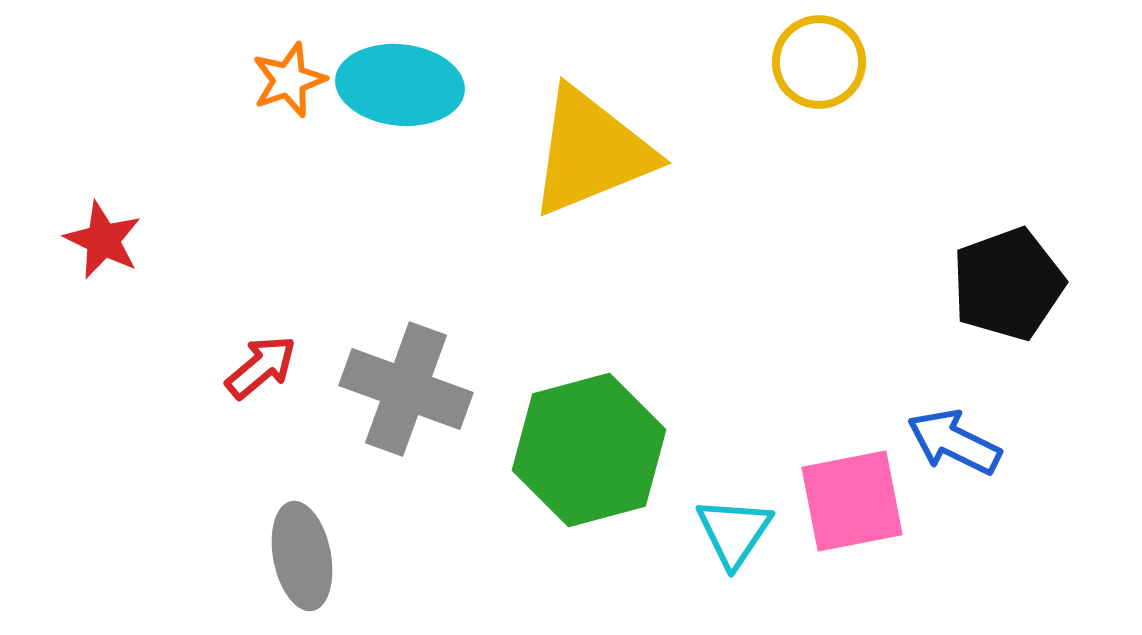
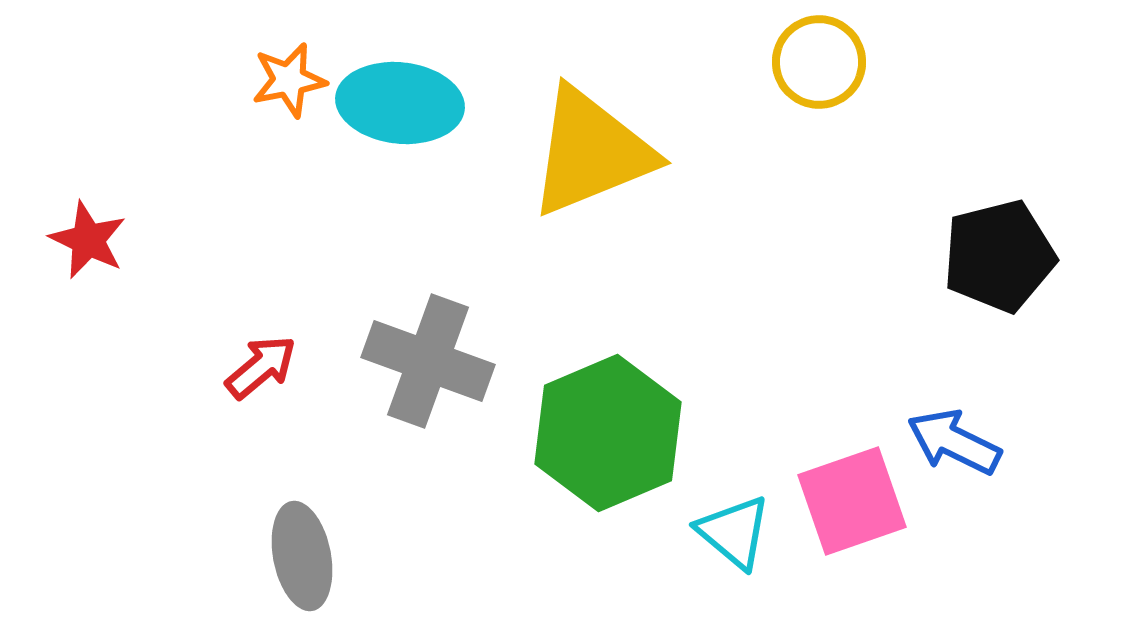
orange star: rotated 8 degrees clockwise
cyan ellipse: moved 18 px down
red star: moved 15 px left
black pentagon: moved 9 px left, 28 px up; rotated 6 degrees clockwise
gray cross: moved 22 px right, 28 px up
green hexagon: moved 19 px right, 17 px up; rotated 8 degrees counterclockwise
pink square: rotated 8 degrees counterclockwise
cyan triangle: rotated 24 degrees counterclockwise
